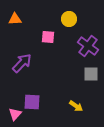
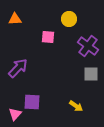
purple arrow: moved 4 px left, 5 px down
